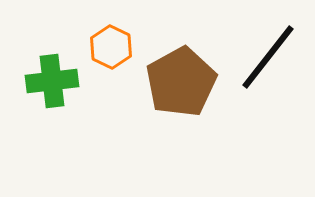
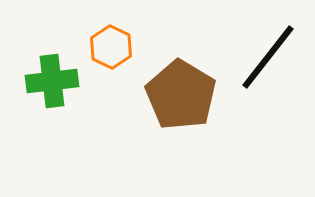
brown pentagon: moved 13 px down; rotated 12 degrees counterclockwise
